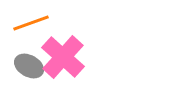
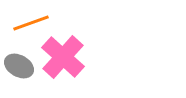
gray ellipse: moved 10 px left
